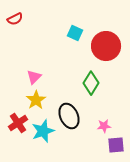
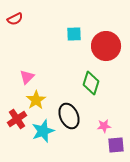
cyan square: moved 1 px left, 1 px down; rotated 28 degrees counterclockwise
pink triangle: moved 7 px left
green diamond: rotated 15 degrees counterclockwise
red cross: moved 1 px left, 4 px up
